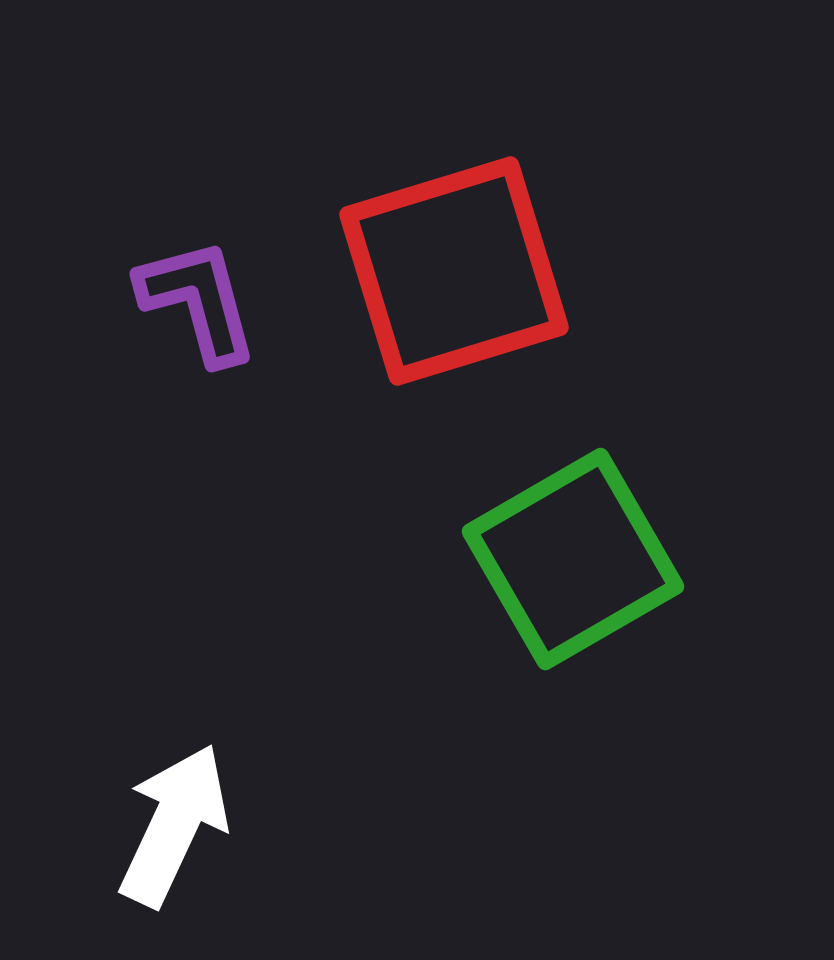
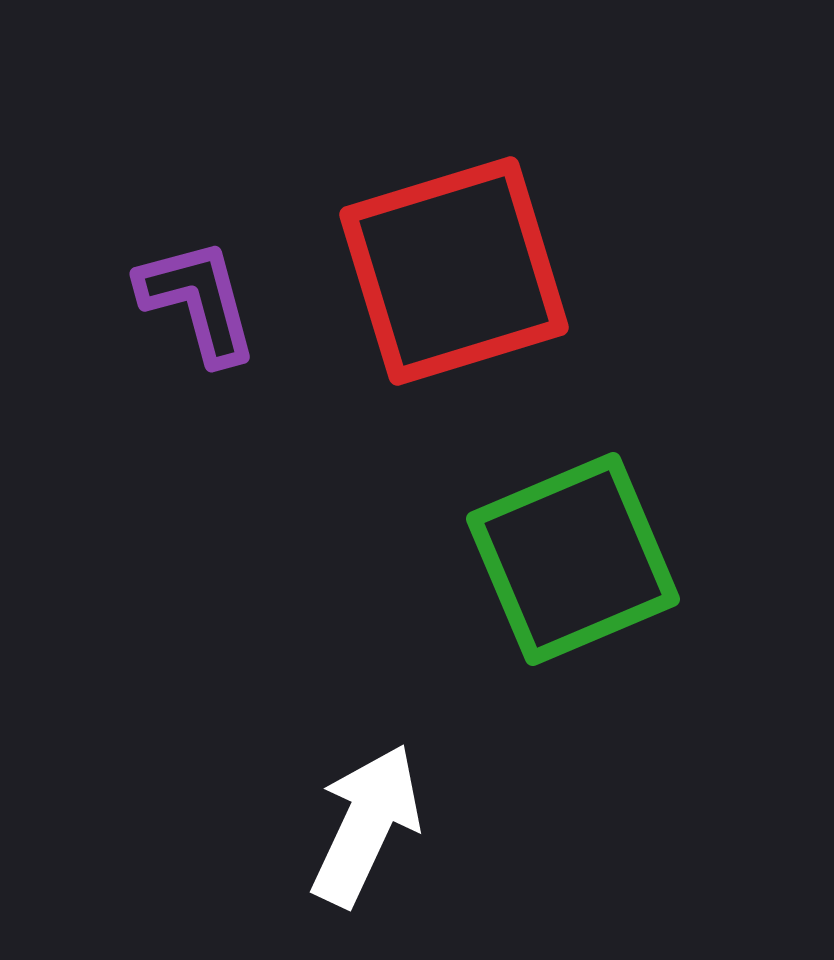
green square: rotated 7 degrees clockwise
white arrow: moved 192 px right
